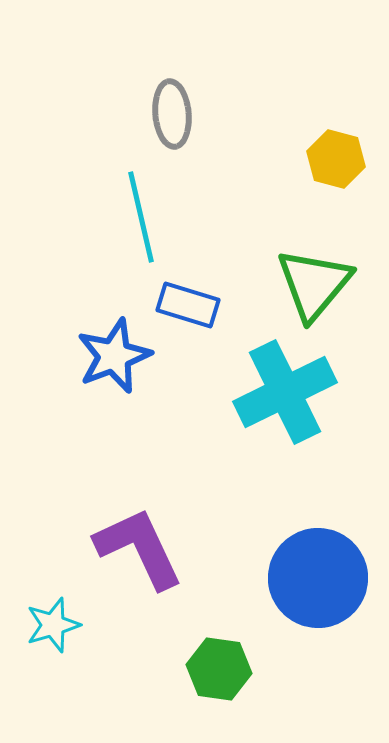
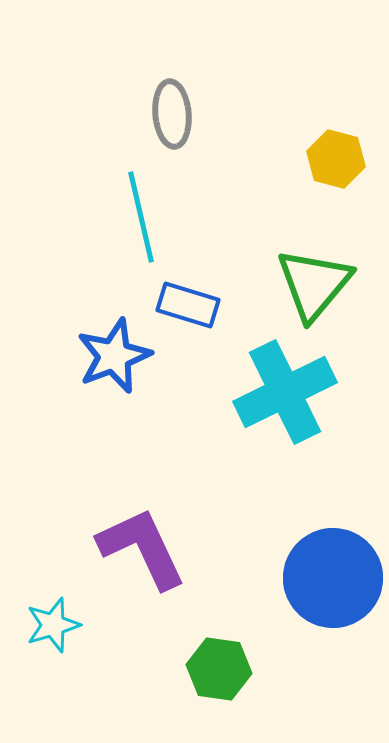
purple L-shape: moved 3 px right
blue circle: moved 15 px right
